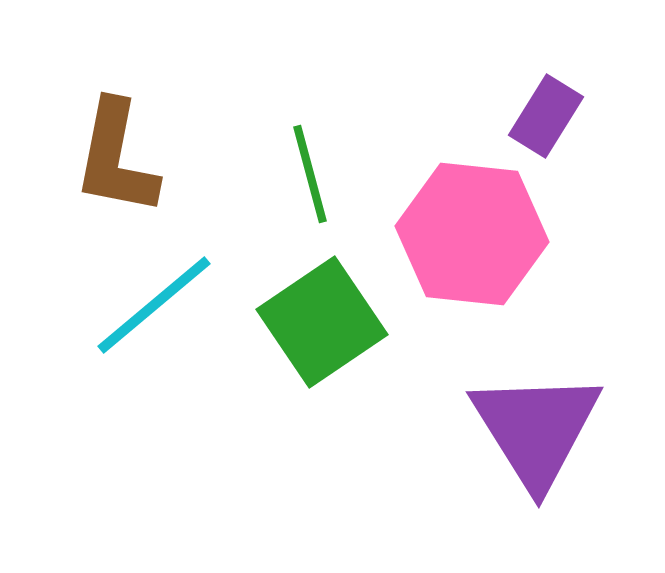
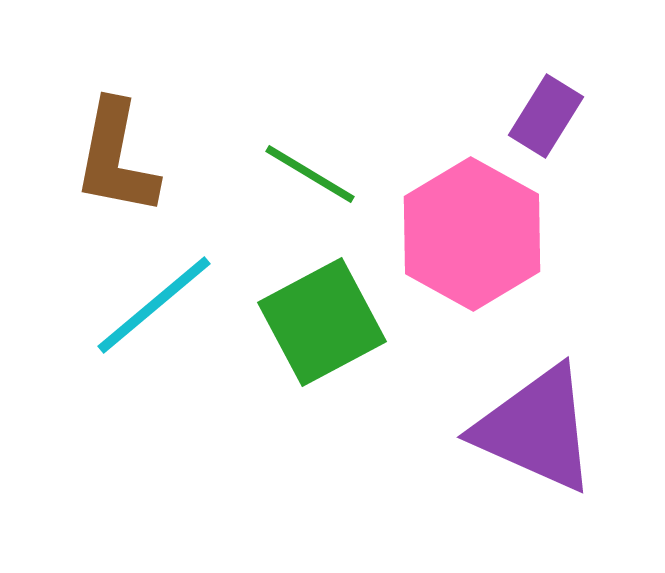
green line: rotated 44 degrees counterclockwise
pink hexagon: rotated 23 degrees clockwise
green square: rotated 6 degrees clockwise
purple triangle: rotated 34 degrees counterclockwise
